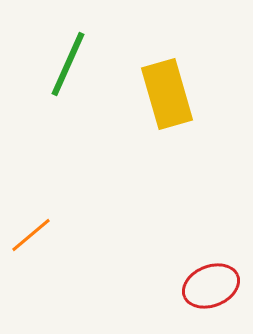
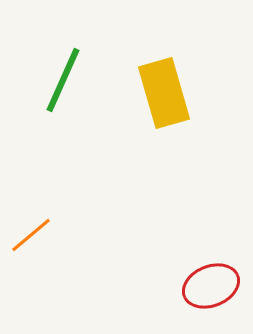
green line: moved 5 px left, 16 px down
yellow rectangle: moved 3 px left, 1 px up
